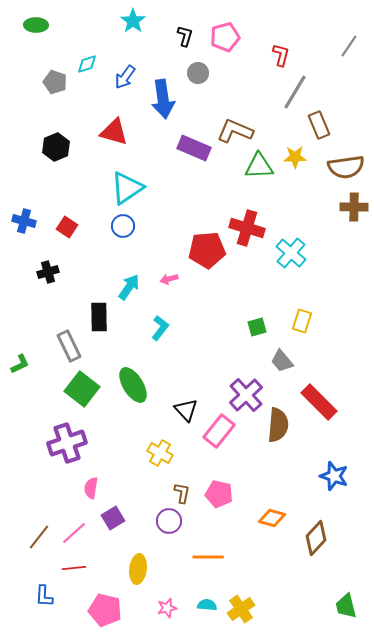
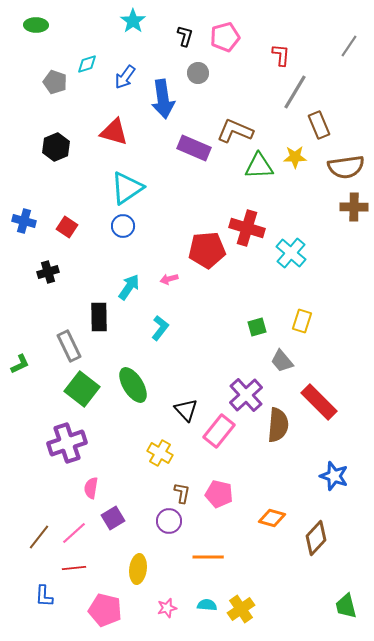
red L-shape at (281, 55): rotated 10 degrees counterclockwise
